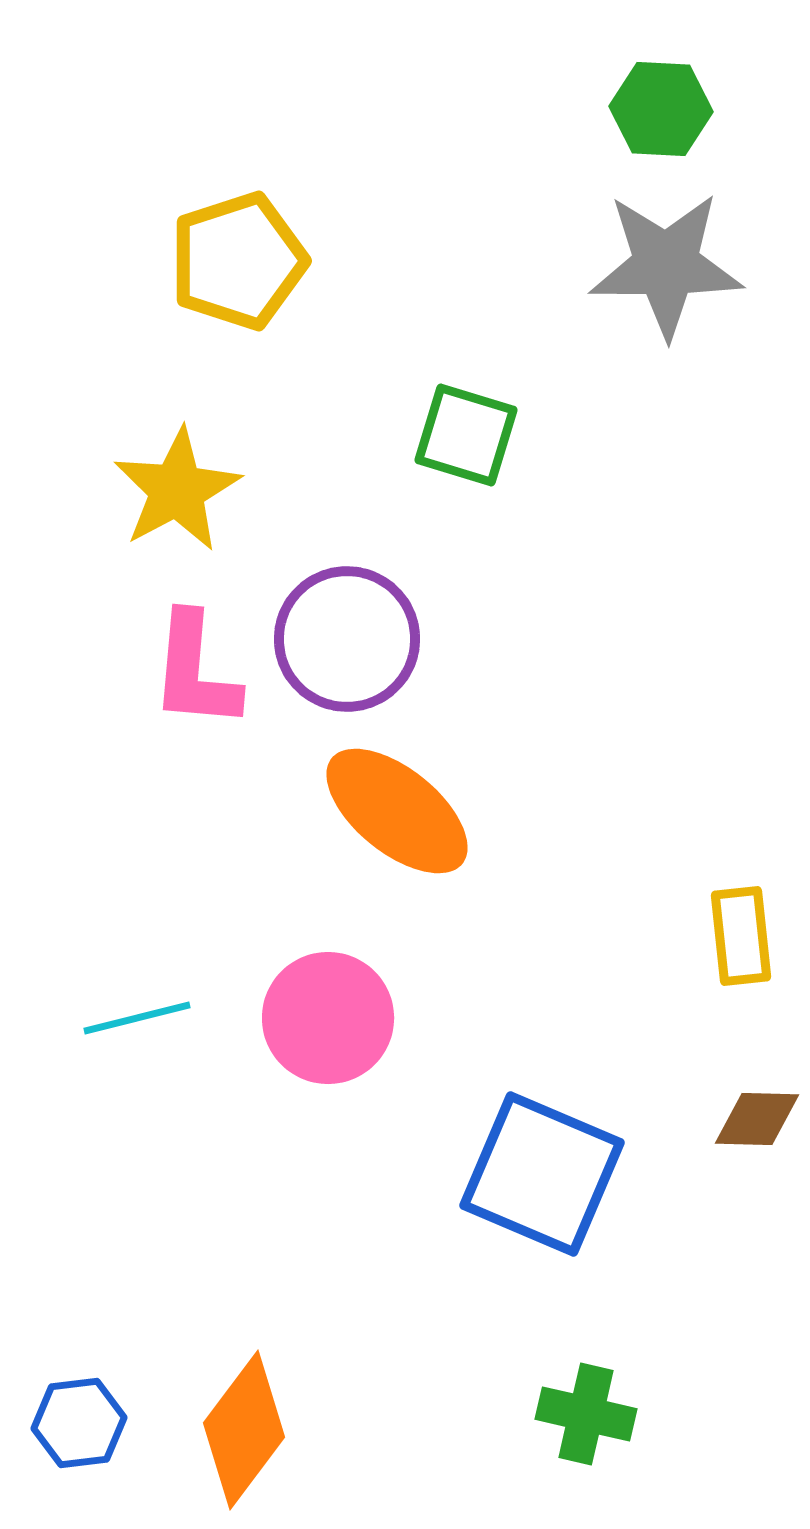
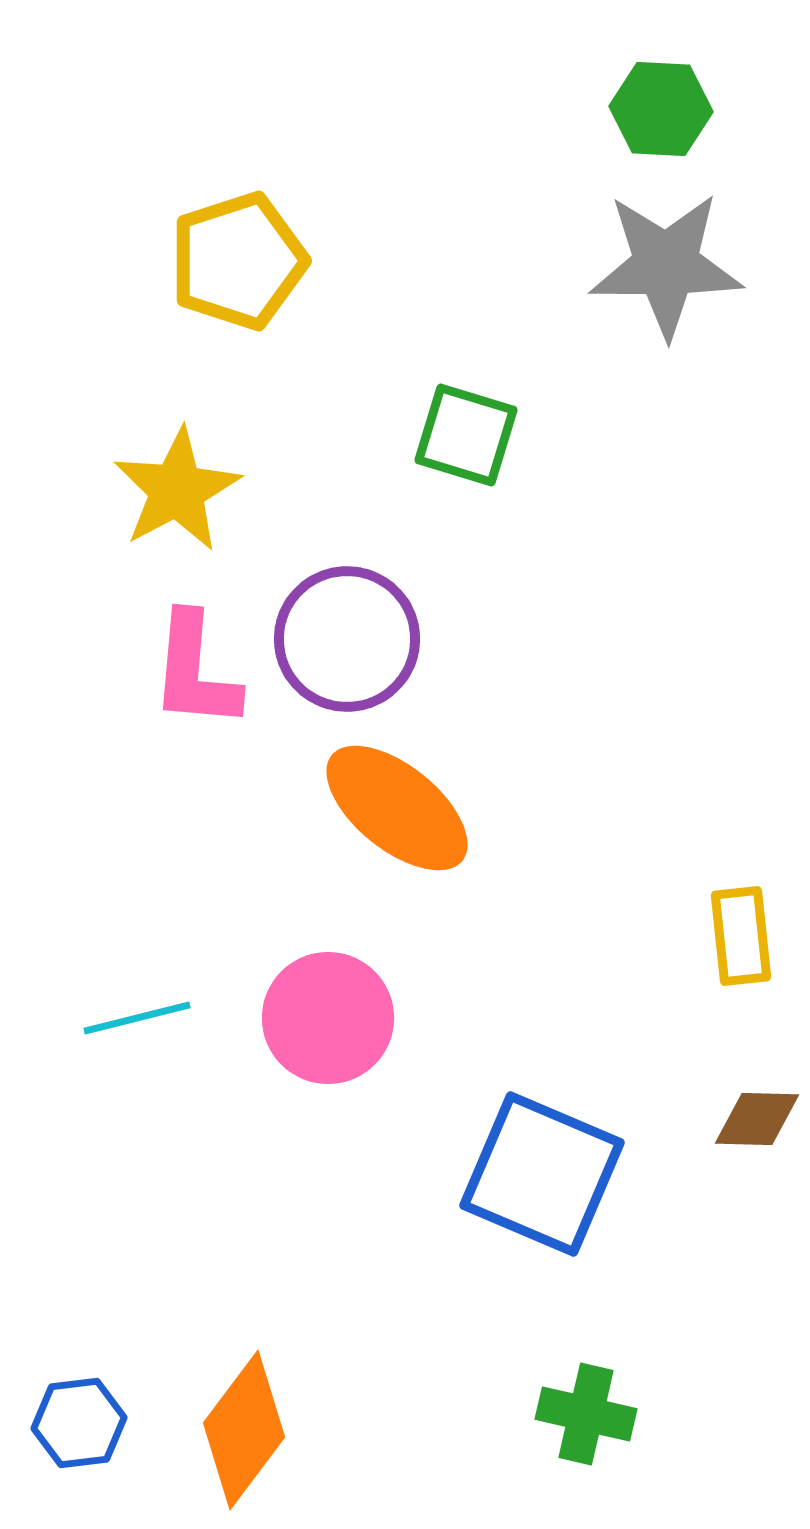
orange ellipse: moved 3 px up
